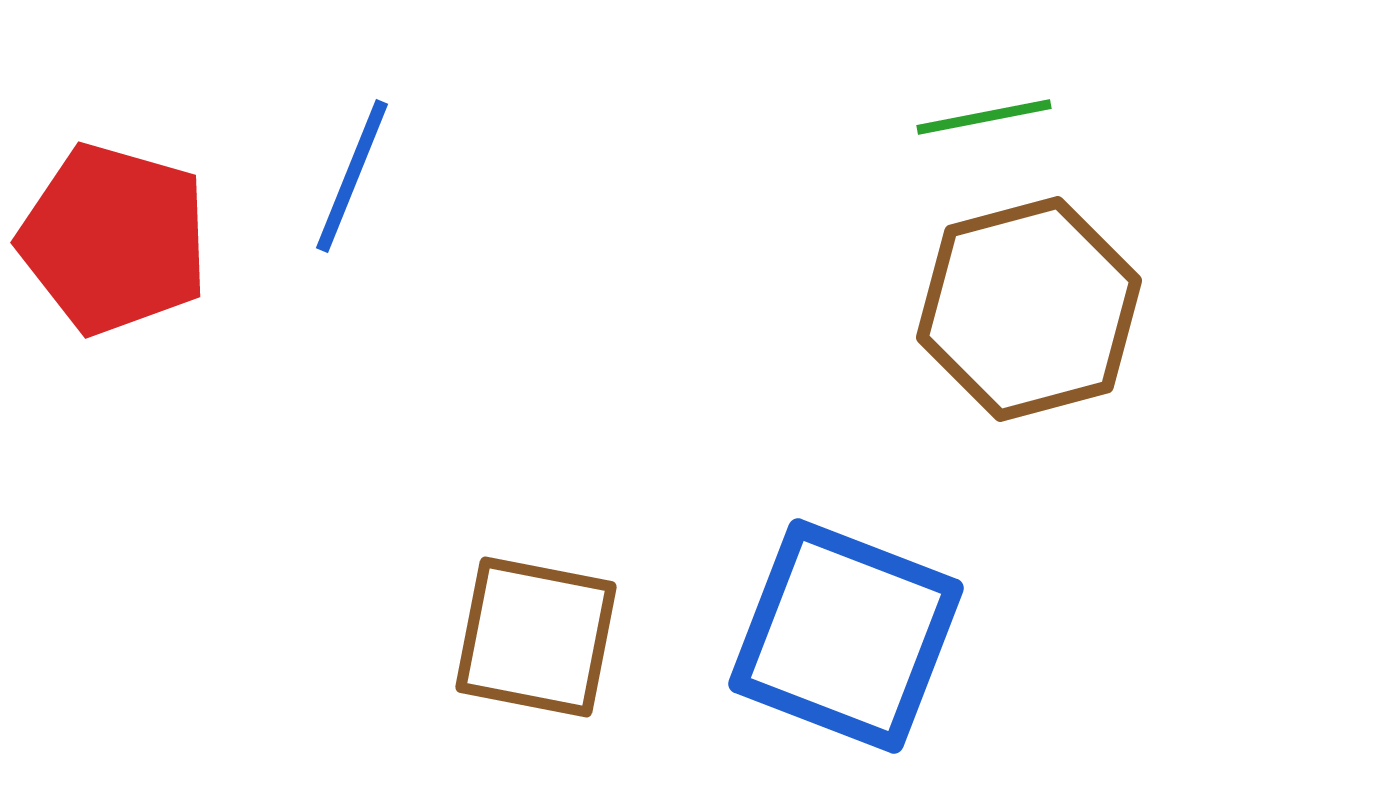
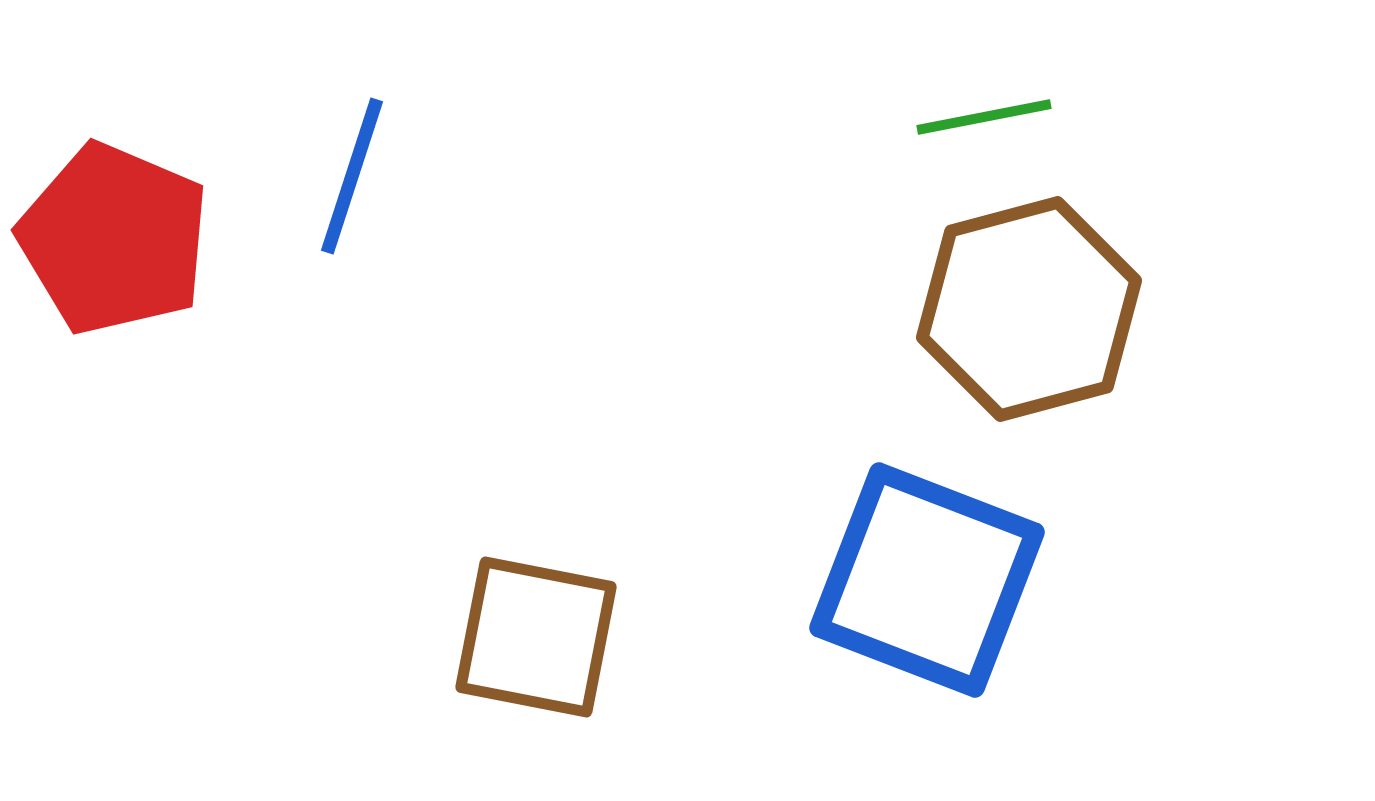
blue line: rotated 4 degrees counterclockwise
red pentagon: rotated 7 degrees clockwise
blue square: moved 81 px right, 56 px up
